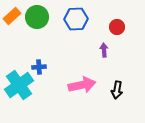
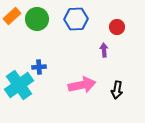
green circle: moved 2 px down
